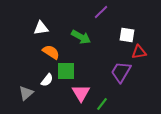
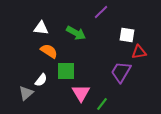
white triangle: rotated 14 degrees clockwise
green arrow: moved 5 px left, 4 px up
orange semicircle: moved 2 px left, 1 px up
white semicircle: moved 6 px left
